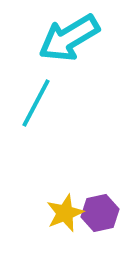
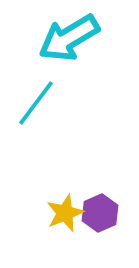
cyan line: rotated 9 degrees clockwise
purple hexagon: rotated 12 degrees counterclockwise
